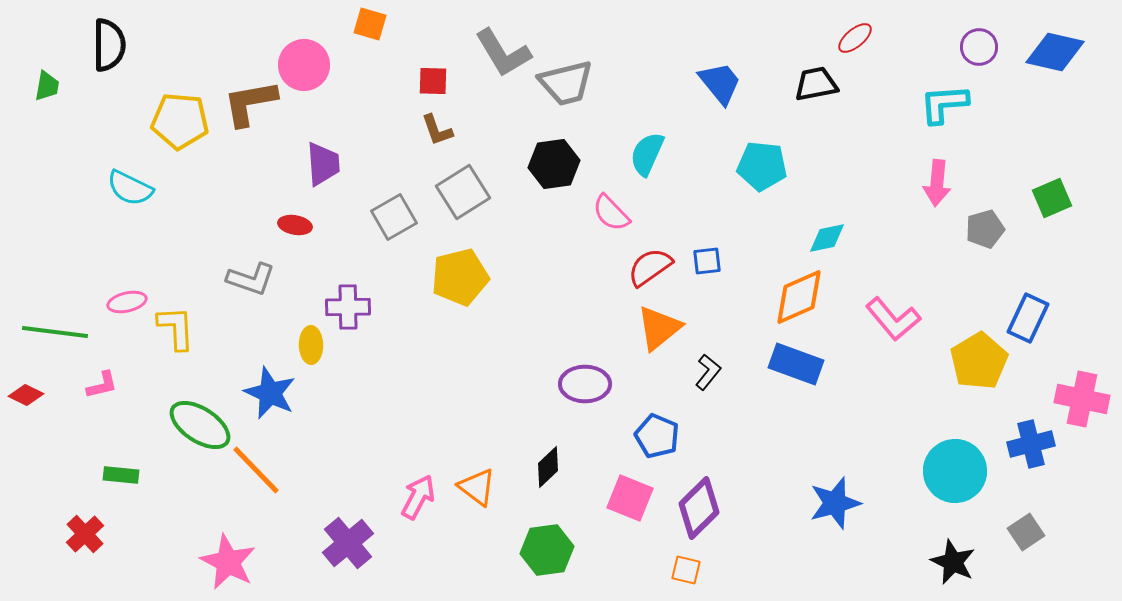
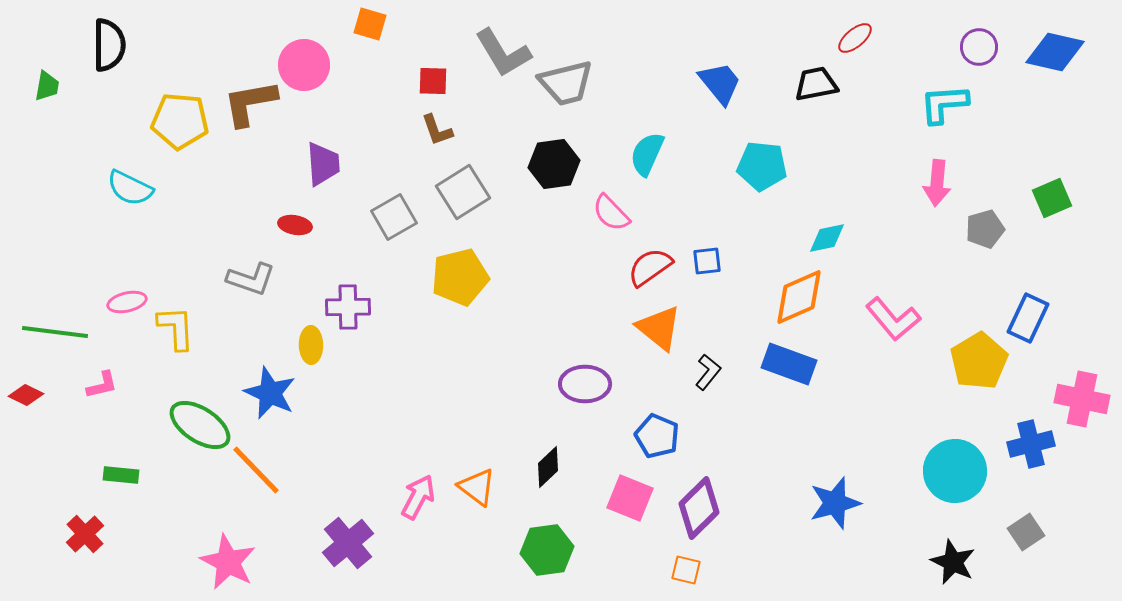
orange triangle at (659, 328): rotated 42 degrees counterclockwise
blue rectangle at (796, 364): moved 7 px left
